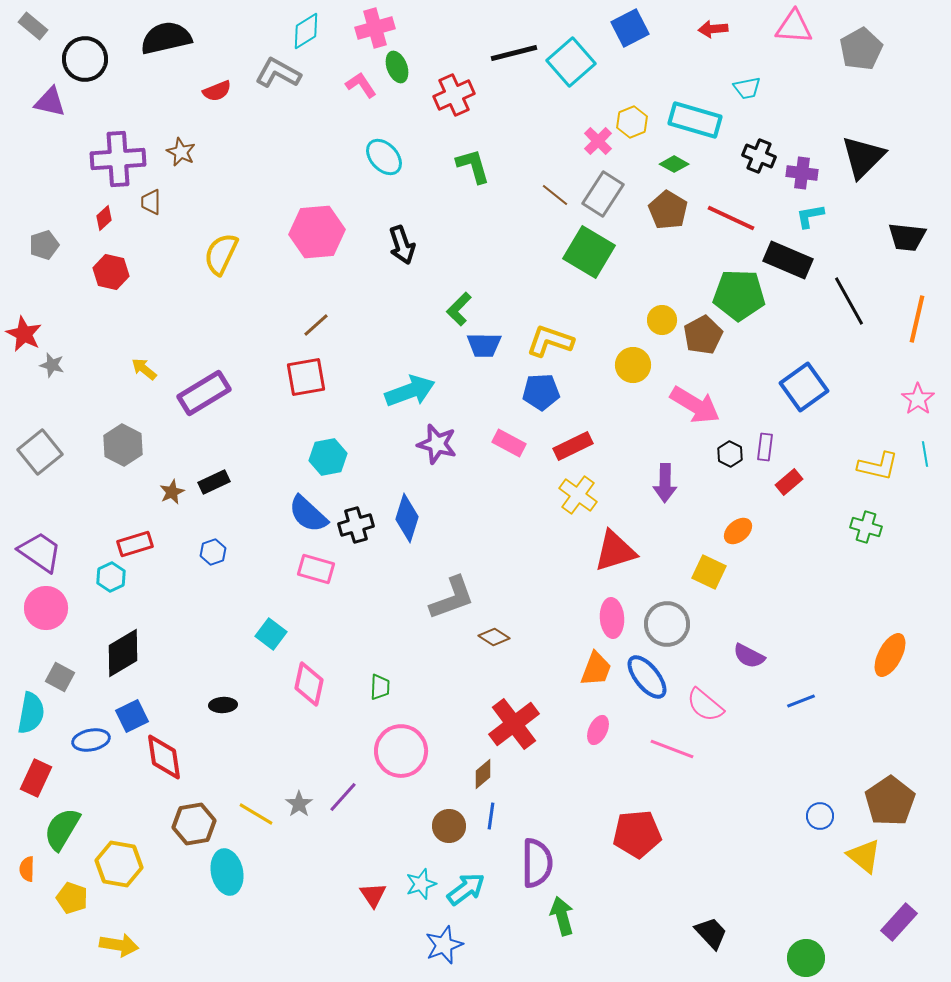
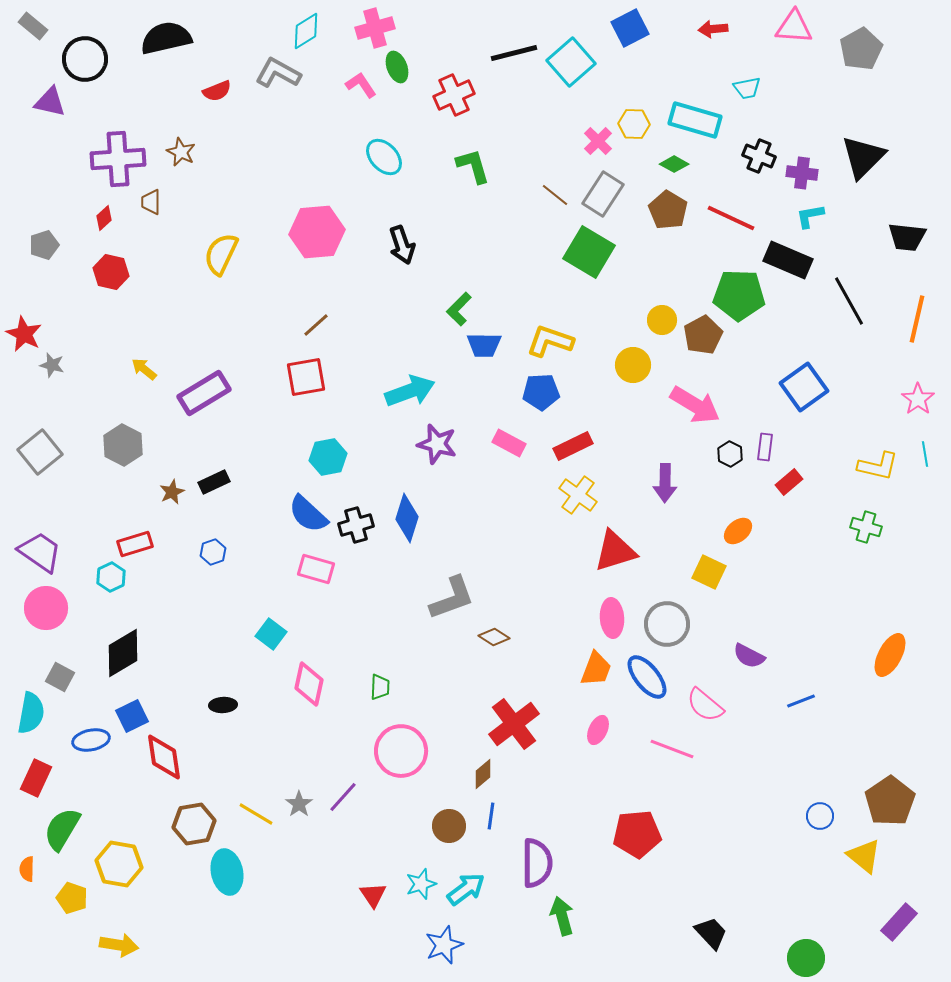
yellow hexagon at (632, 122): moved 2 px right, 2 px down; rotated 24 degrees clockwise
